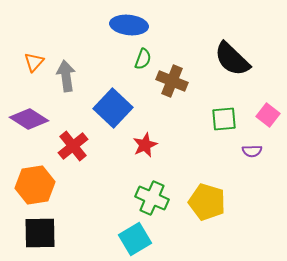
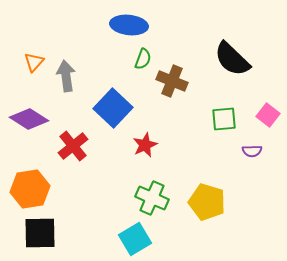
orange hexagon: moved 5 px left, 4 px down
